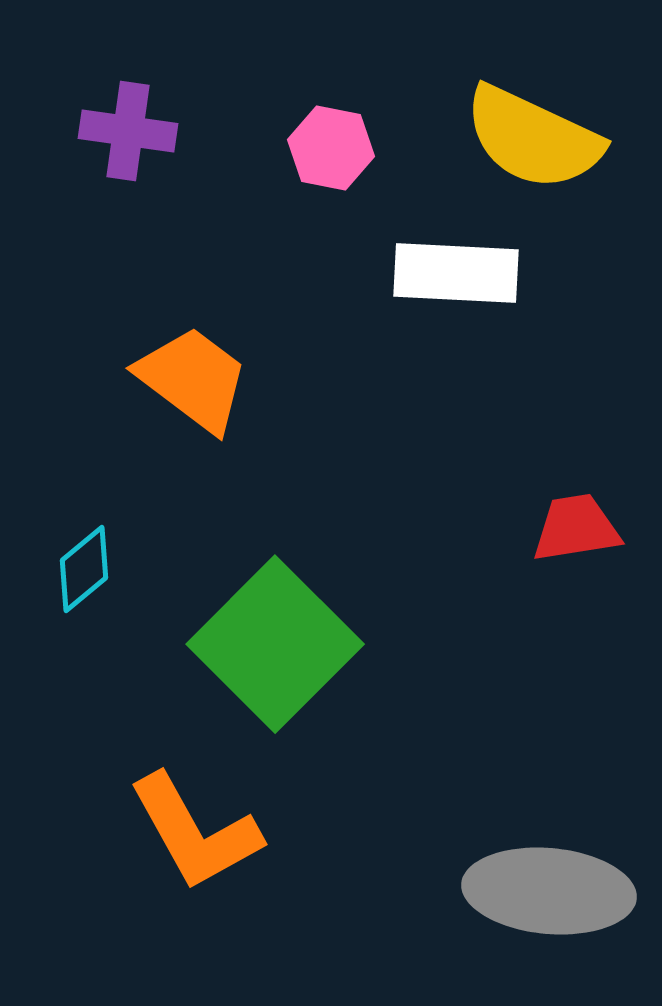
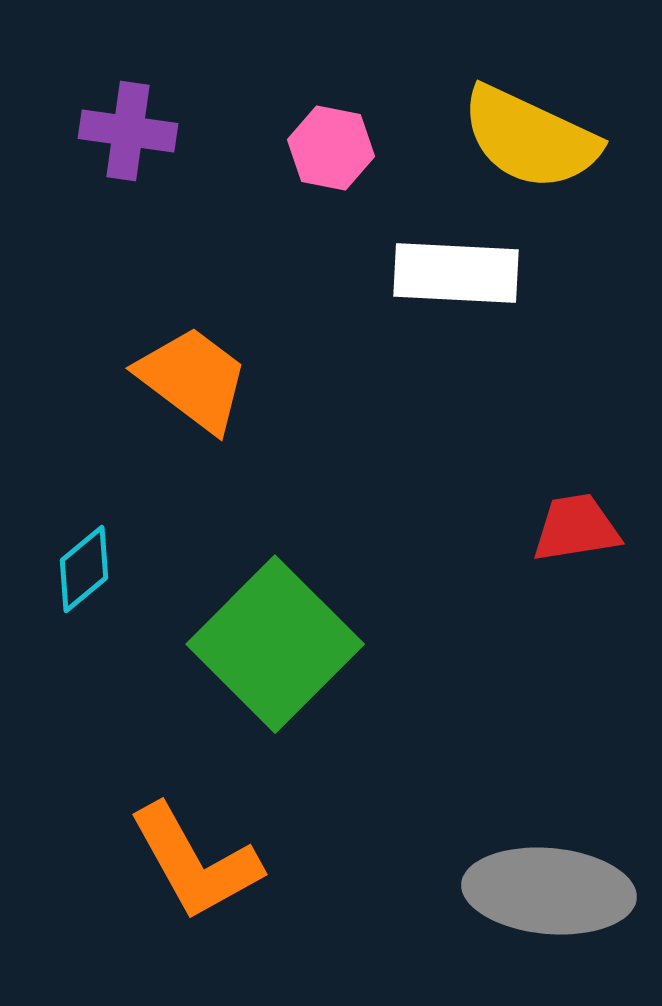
yellow semicircle: moved 3 px left
orange L-shape: moved 30 px down
